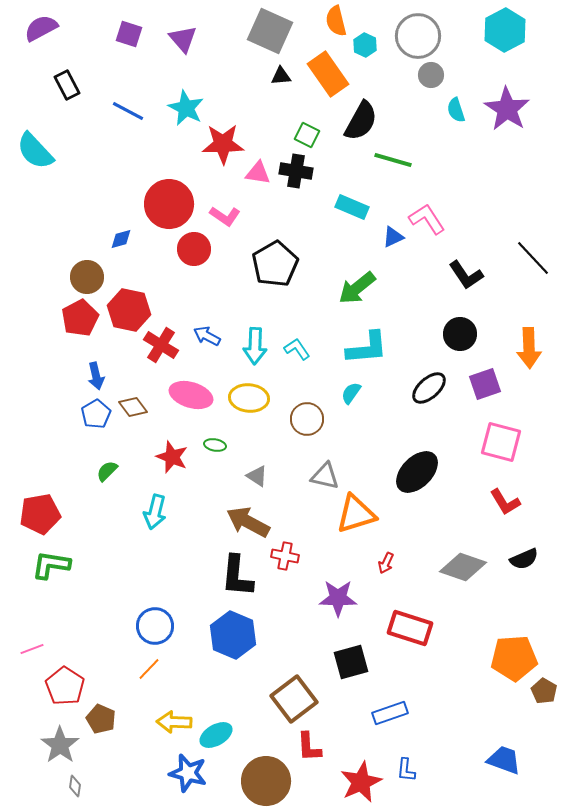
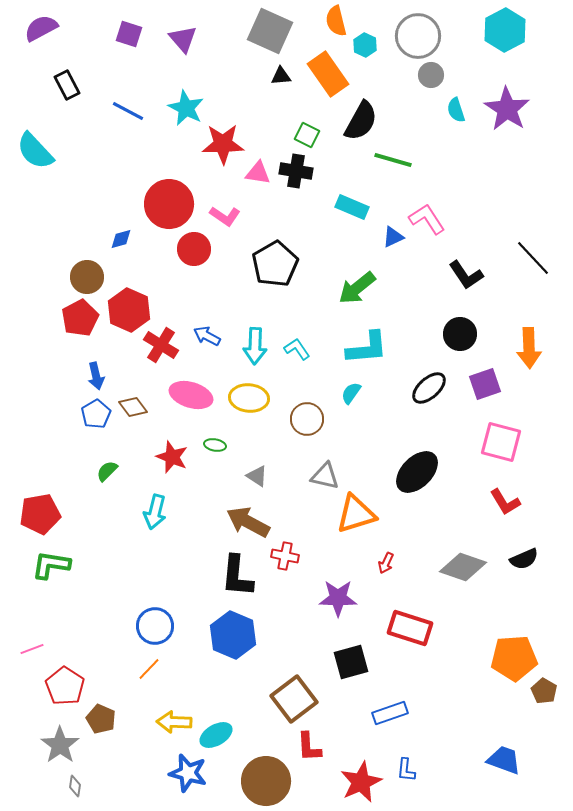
red hexagon at (129, 310): rotated 12 degrees clockwise
